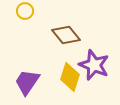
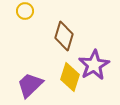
brown diamond: moved 2 px left, 1 px down; rotated 56 degrees clockwise
purple star: rotated 20 degrees clockwise
purple trapezoid: moved 3 px right, 3 px down; rotated 12 degrees clockwise
